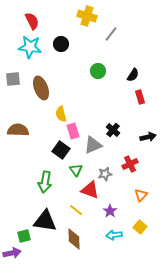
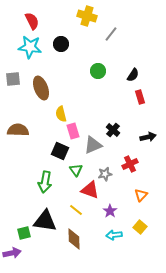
black square: moved 1 px left, 1 px down; rotated 12 degrees counterclockwise
green square: moved 3 px up
